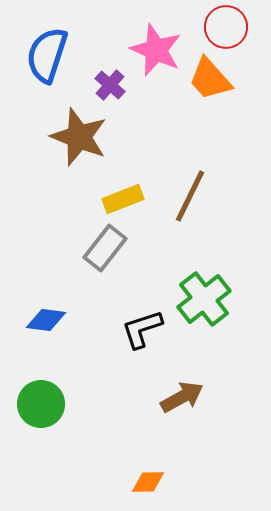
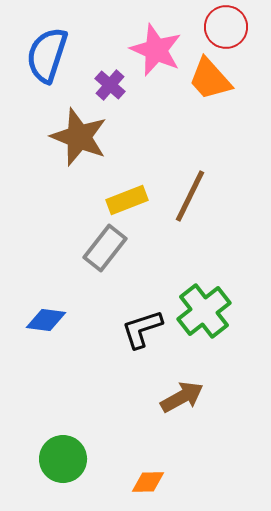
yellow rectangle: moved 4 px right, 1 px down
green cross: moved 12 px down
green circle: moved 22 px right, 55 px down
